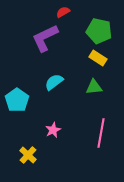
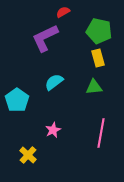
yellow rectangle: rotated 42 degrees clockwise
